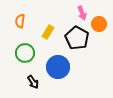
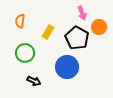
orange circle: moved 3 px down
blue circle: moved 9 px right
black arrow: moved 1 px right, 1 px up; rotated 32 degrees counterclockwise
